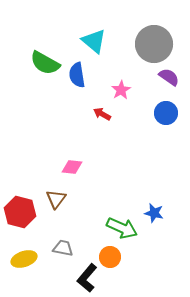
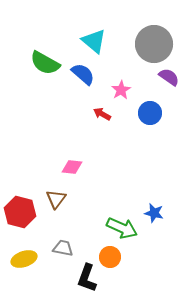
blue semicircle: moved 6 px right, 1 px up; rotated 140 degrees clockwise
blue circle: moved 16 px left
black L-shape: rotated 20 degrees counterclockwise
